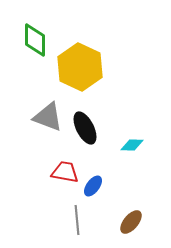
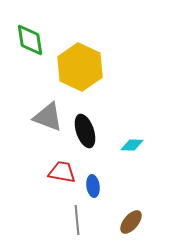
green diamond: moved 5 px left; rotated 8 degrees counterclockwise
black ellipse: moved 3 px down; rotated 8 degrees clockwise
red trapezoid: moved 3 px left
blue ellipse: rotated 45 degrees counterclockwise
